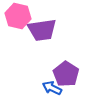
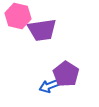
blue arrow: moved 3 px left, 2 px up; rotated 48 degrees counterclockwise
